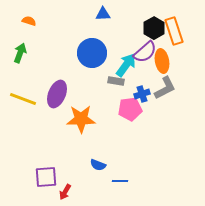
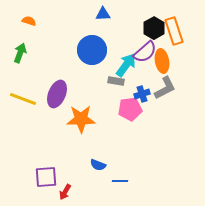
blue circle: moved 3 px up
